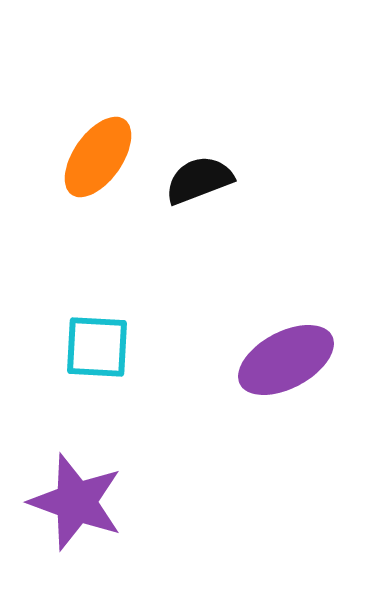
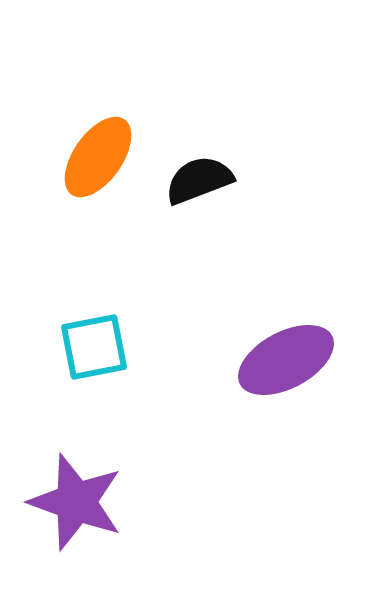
cyan square: moved 3 px left; rotated 14 degrees counterclockwise
